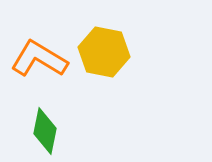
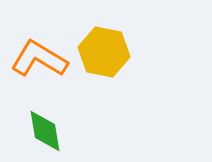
green diamond: rotated 21 degrees counterclockwise
